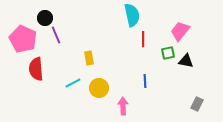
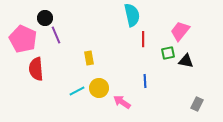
cyan line: moved 4 px right, 8 px down
pink arrow: moved 1 px left, 4 px up; rotated 54 degrees counterclockwise
